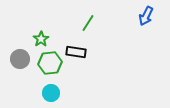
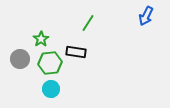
cyan circle: moved 4 px up
